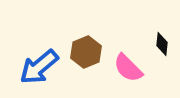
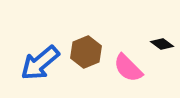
black diamond: rotated 60 degrees counterclockwise
blue arrow: moved 1 px right, 4 px up
